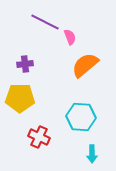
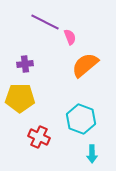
cyan hexagon: moved 2 px down; rotated 16 degrees clockwise
